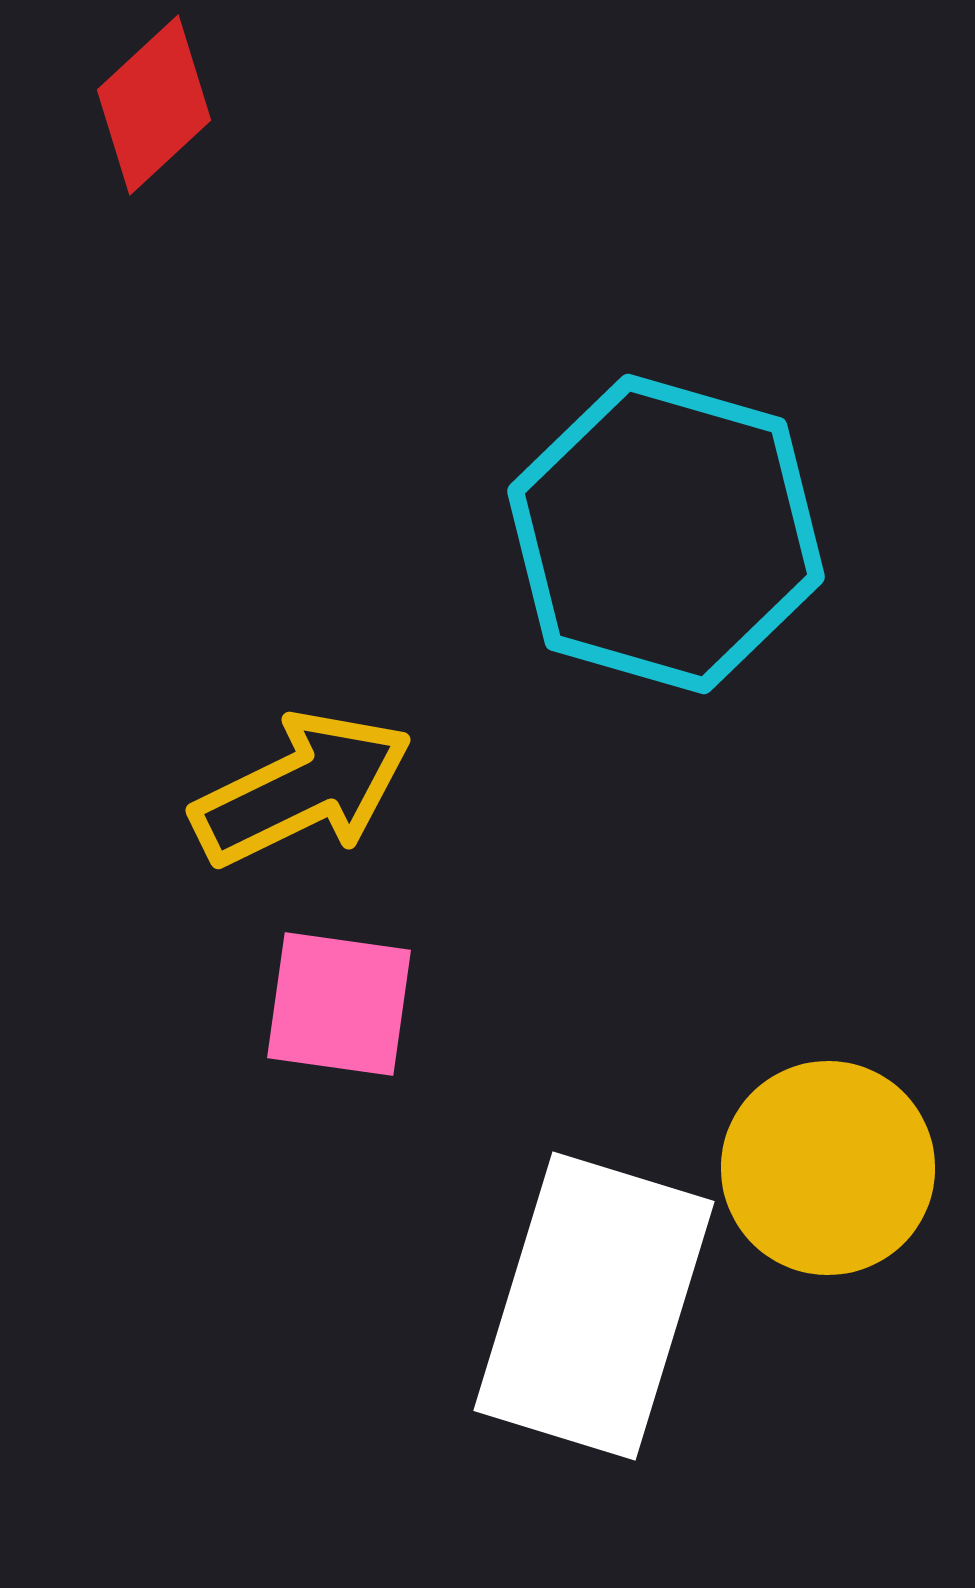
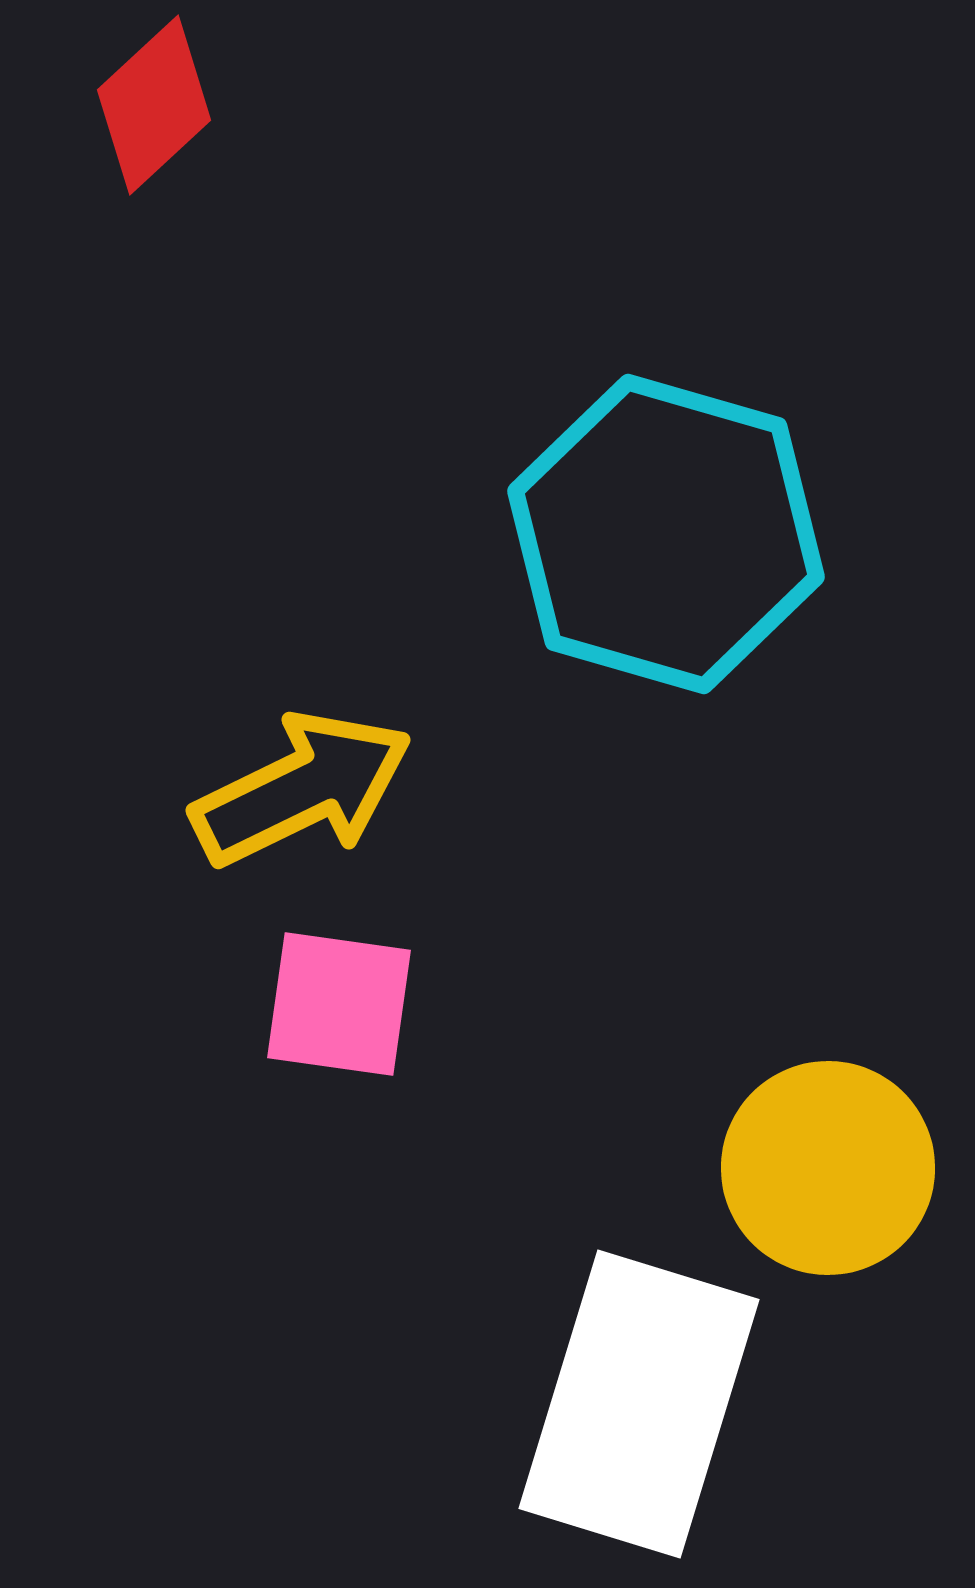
white rectangle: moved 45 px right, 98 px down
